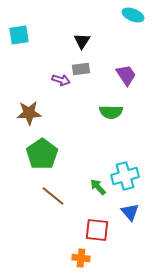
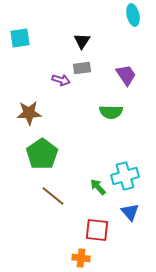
cyan ellipse: rotated 55 degrees clockwise
cyan square: moved 1 px right, 3 px down
gray rectangle: moved 1 px right, 1 px up
